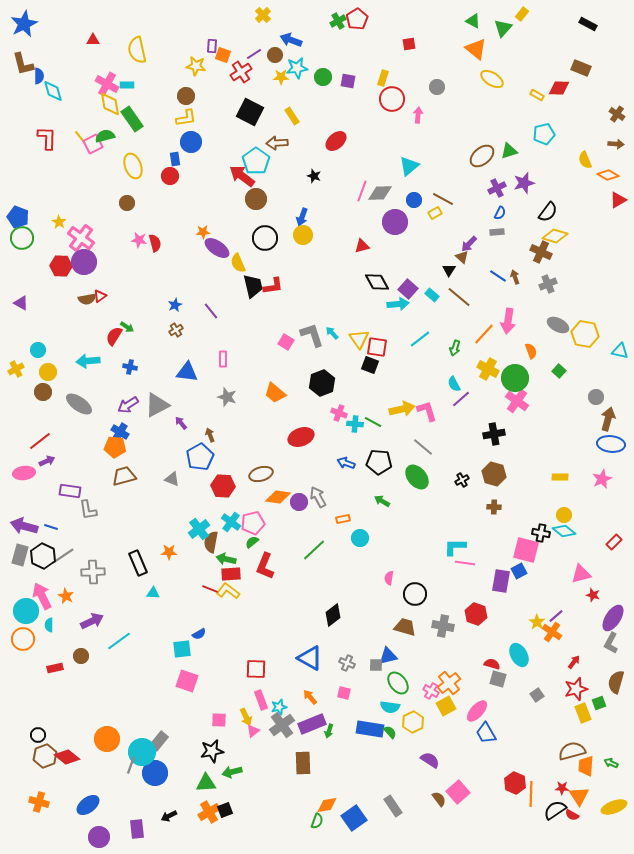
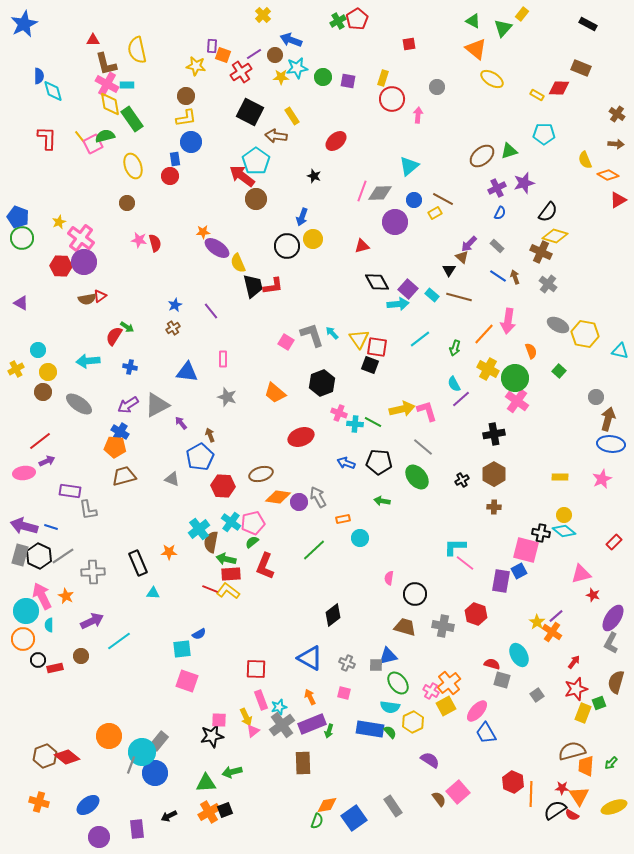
brown L-shape at (23, 64): moved 83 px right
cyan pentagon at (544, 134): rotated 15 degrees clockwise
brown arrow at (277, 143): moved 1 px left, 7 px up; rotated 10 degrees clockwise
yellow star at (59, 222): rotated 16 degrees clockwise
gray rectangle at (497, 232): moved 14 px down; rotated 48 degrees clockwise
yellow circle at (303, 235): moved 10 px right, 4 px down
black circle at (265, 238): moved 22 px right, 8 px down
gray cross at (548, 284): rotated 30 degrees counterclockwise
brown line at (459, 297): rotated 25 degrees counterclockwise
brown cross at (176, 330): moved 3 px left, 2 px up
brown hexagon at (494, 474): rotated 15 degrees clockwise
green arrow at (382, 501): rotated 21 degrees counterclockwise
black hexagon at (43, 556): moved 4 px left
pink line at (465, 563): rotated 30 degrees clockwise
gray square at (498, 679): moved 4 px right, 1 px down
orange arrow at (310, 697): rotated 14 degrees clockwise
yellow rectangle at (583, 713): rotated 42 degrees clockwise
black circle at (38, 735): moved 75 px up
orange circle at (107, 739): moved 2 px right, 3 px up
black star at (212, 751): moved 15 px up
green arrow at (611, 763): rotated 72 degrees counterclockwise
red hexagon at (515, 783): moved 2 px left, 1 px up
